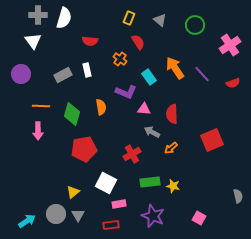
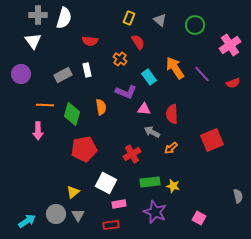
orange line at (41, 106): moved 4 px right, 1 px up
purple star at (153, 216): moved 2 px right, 4 px up
